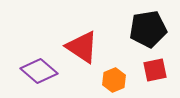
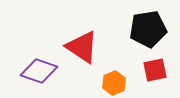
purple diamond: rotated 21 degrees counterclockwise
orange hexagon: moved 3 px down
